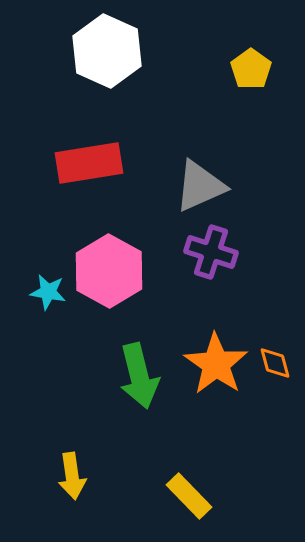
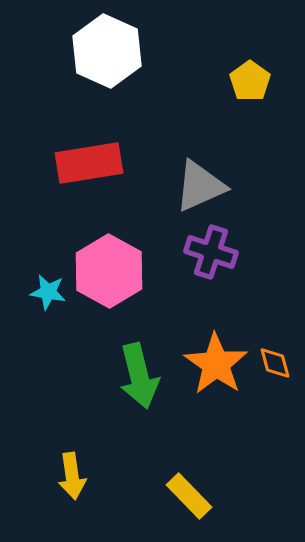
yellow pentagon: moved 1 px left, 12 px down
